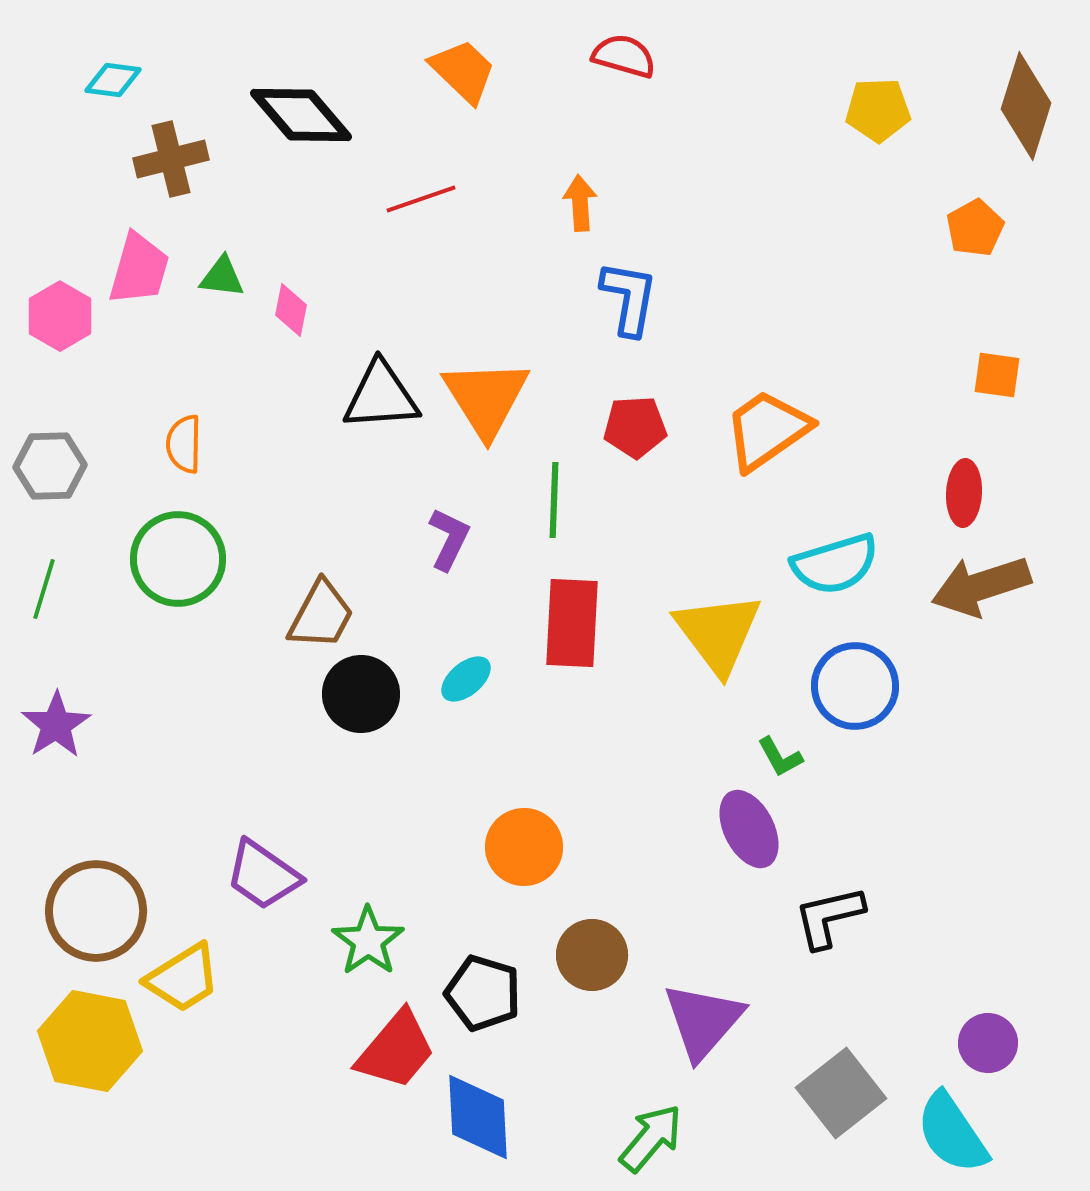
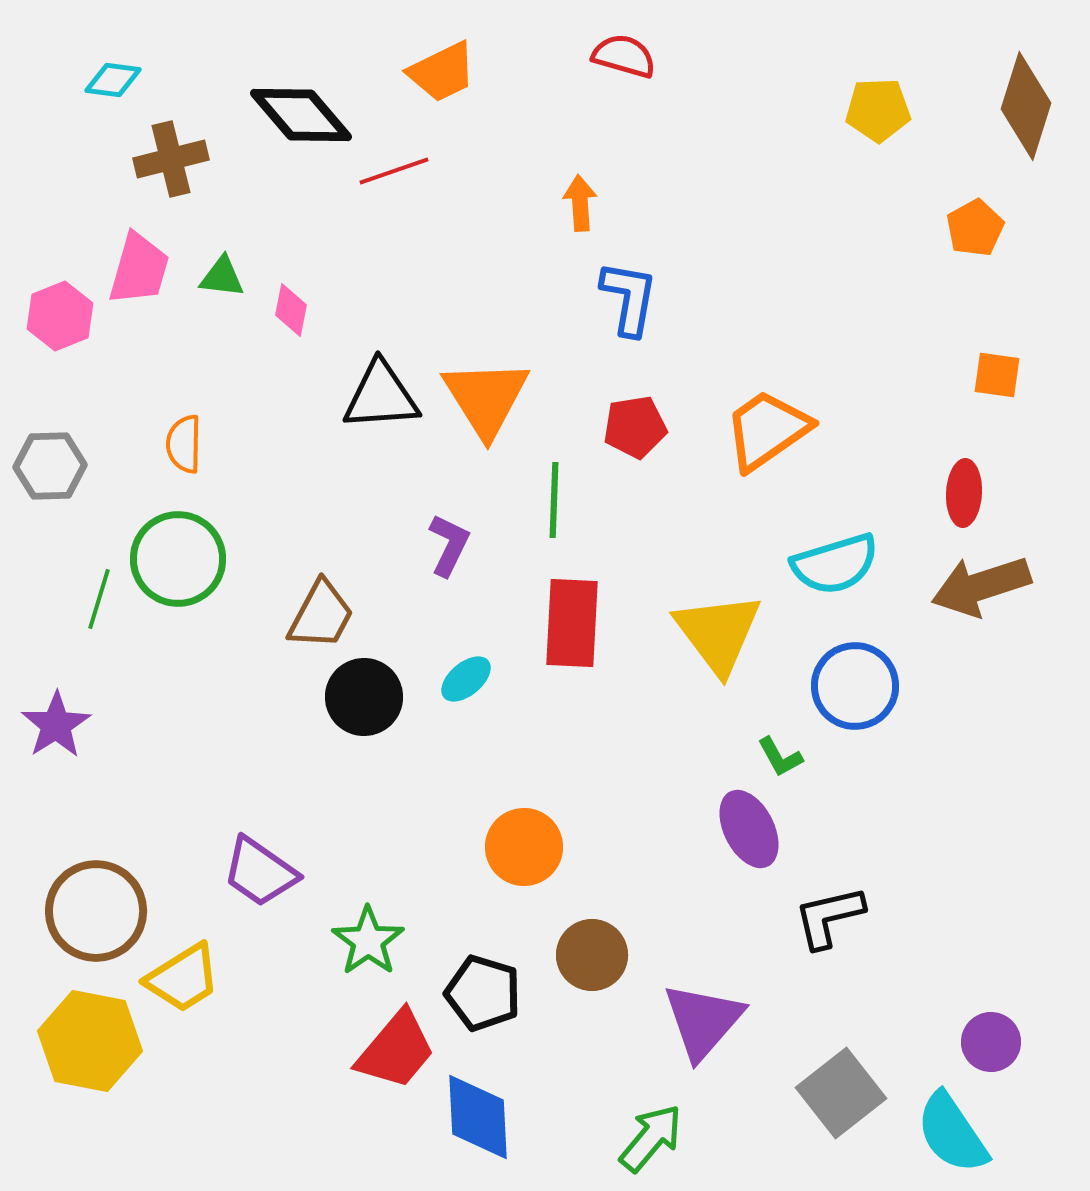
orange trapezoid at (463, 71): moved 21 px left, 1 px down; rotated 110 degrees clockwise
red line at (421, 199): moved 27 px left, 28 px up
pink hexagon at (60, 316): rotated 8 degrees clockwise
red pentagon at (635, 427): rotated 6 degrees counterclockwise
purple L-shape at (449, 539): moved 6 px down
green line at (44, 589): moved 55 px right, 10 px down
black circle at (361, 694): moved 3 px right, 3 px down
purple trapezoid at (263, 875): moved 3 px left, 3 px up
purple circle at (988, 1043): moved 3 px right, 1 px up
